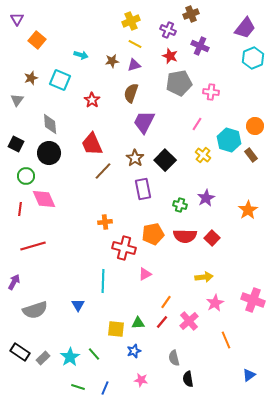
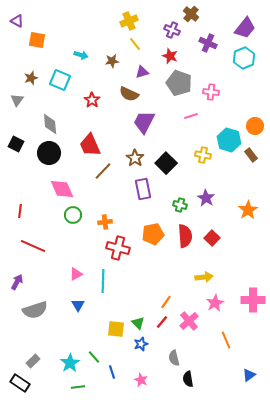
brown cross at (191, 14): rotated 28 degrees counterclockwise
purple triangle at (17, 19): moved 2 px down; rotated 32 degrees counterclockwise
yellow cross at (131, 21): moved 2 px left
purple cross at (168, 30): moved 4 px right
orange square at (37, 40): rotated 30 degrees counterclockwise
yellow line at (135, 44): rotated 24 degrees clockwise
purple cross at (200, 46): moved 8 px right, 3 px up
cyan hexagon at (253, 58): moved 9 px left
purple triangle at (134, 65): moved 8 px right, 7 px down
gray pentagon at (179, 83): rotated 30 degrees clockwise
brown semicircle at (131, 93): moved 2 px left, 1 px down; rotated 84 degrees counterclockwise
pink line at (197, 124): moved 6 px left, 8 px up; rotated 40 degrees clockwise
red trapezoid at (92, 144): moved 2 px left, 1 px down
yellow cross at (203, 155): rotated 28 degrees counterclockwise
black square at (165, 160): moved 1 px right, 3 px down
green circle at (26, 176): moved 47 px right, 39 px down
purple star at (206, 198): rotated 12 degrees counterclockwise
pink diamond at (44, 199): moved 18 px right, 10 px up
red line at (20, 209): moved 2 px down
red semicircle at (185, 236): rotated 95 degrees counterclockwise
red line at (33, 246): rotated 40 degrees clockwise
red cross at (124, 248): moved 6 px left
pink triangle at (145, 274): moved 69 px left
purple arrow at (14, 282): moved 3 px right
pink cross at (253, 300): rotated 20 degrees counterclockwise
green triangle at (138, 323): rotated 48 degrees clockwise
blue star at (134, 351): moved 7 px right, 7 px up
black rectangle at (20, 352): moved 31 px down
green line at (94, 354): moved 3 px down
cyan star at (70, 357): moved 6 px down
gray rectangle at (43, 358): moved 10 px left, 3 px down
pink star at (141, 380): rotated 16 degrees clockwise
green line at (78, 387): rotated 24 degrees counterclockwise
blue line at (105, 388): moved 7 px right, 16 px up; rotated 40 degrees counterclockwise
